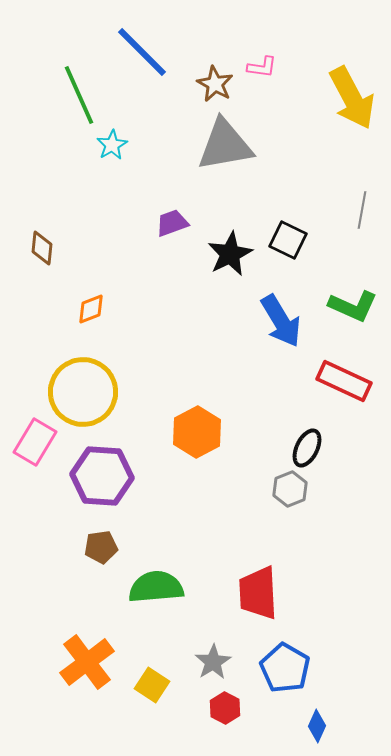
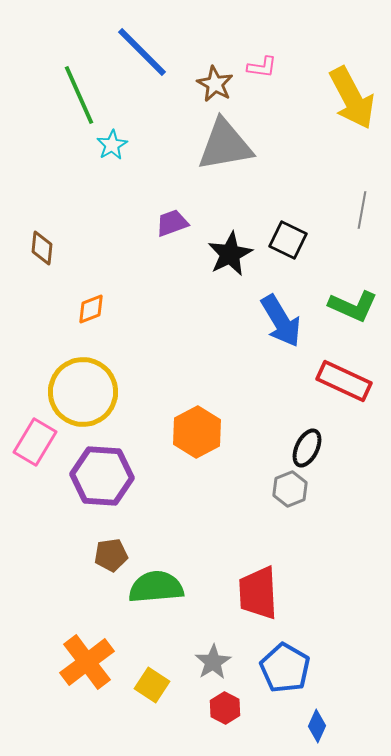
brown pentagon: moved 10 px right, 8 px down
